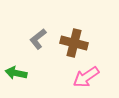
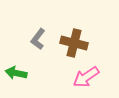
gray L-shape: rotated 15 degrees counterclockwise
